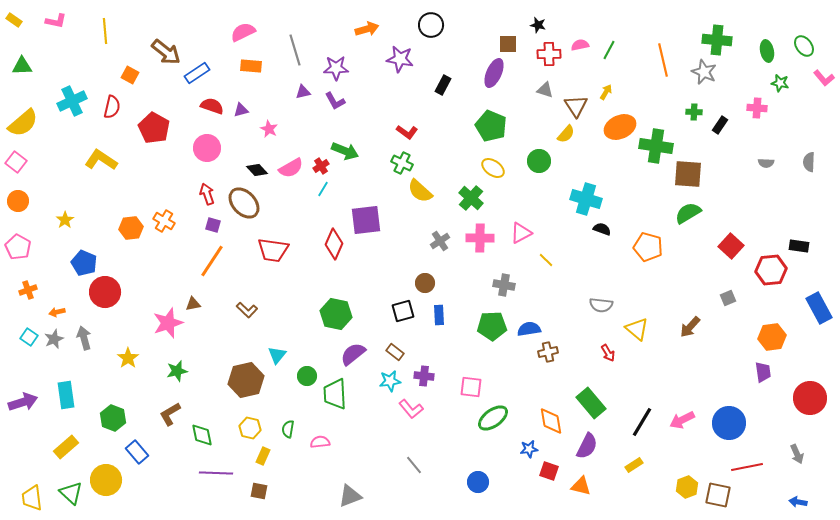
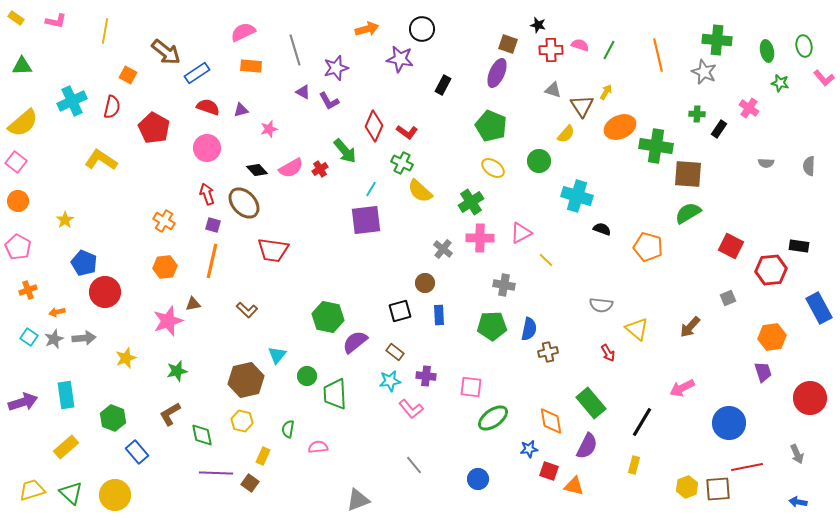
yellow rectangle at (14, 20): moved 2 px right, 2 px up
black circle at (431, 25): moved 9 px left, 4 px down
yellow line at (105, 31): rotated 15 degrees clockwise
brown square at (508, 44): rotated 18 degrees clockwise
pink semicircle at (580, 45): rotated 30 degrees clockwise
green ellipse at (804, 46): rotated 25 degrees clockwise
red cross at (549, 54): moved 2 px right, 4 px up
orange line at (663, 60): moved 5 px left, 5 px up
purple star at (336, 68): rotated 15 degrees counterclockwise
purple ellipse at (494, 73): moved 3 px right
orange square at (130, 75): moved 2 px left
gray triangle at (545, 90): moved 8 px right
purple triangle at (303, 92): rotated 42 degrees clockwise
purple L-shape at (335, 101): moved 6 px left
red semicircle at (212, 106): moved 4 px left, 1 px down
brown triangle at (576, 106): moved 6 px right
pink cross at (757, 108): moved 8 px left; rotated 30 degrees clockwise
green cross at (694, 112): moved 3 px right, 2 px down
black rectangle at (720, 125): moved 1 px left, 4 px down
pink star at (269, 129): rotated 30 degrees clockwise
green arrow at (345, 151): rotated 28 degrees clockwise
gray semicircle at (809, 162): moved 4 px down
red cross at (321, 166): moved 1 px left, 3 px down
cyan line at (323, 189): moved 48 px right
green cross at (471, 198): moved 4 px down; rotated 15 degrees clockwise
cyan cross at (586, 199): moved 9 px left, 3 px up
orange hexagon at (131, 228): moved 34 px right, 39 px down
gray cross at (440, 241): moved 3 px right, 8 px down; rotated 18 degrees counterclockwise
red diamond at (334, 244): moved 40 px right, 118 px up
red square at (731, 246): rotated 15 degrees counterclockwise
orange line at (212, 261): rotated 20 degrees counterclockwise
black square at (403, 311): moved 3 px left
green hexagon at (336, 314): moved 8 px left, 3 px down
pink star at (168, 323): moved 2 px up
blue semicircle at (529, 329): rotated 110 degrees clockwise
gray arrow at (84, 338): rotated 100 degrees clockwise
purple semicircle at (353, 354): moved 2 px right, 12 px up
yellow star at (128, 358): moved 2 px left; rotated 15 degrees clockwise
purple trapezoid at (763, 372): rotated 10 degrees counterclockwise
purple cross at (424, 376): moved 2 px right
pink arrow at (682, 420): moved 32 px up
yellow hexagon at (250, 428): moved 8 px left, 7 px up
pink semicircle at (320, 442): moved 2 px left, 5 px down
yellow rectangle at (634, 465): rotated 42 degrees counterclockwise
yellow circle at (106, 480): moved 9 px right, 15 px down
blue circle at (478, 482): moved 3 px up
orange triangle at (581, 486): moved 7 px left
brown square at (259, 491): moved 9 px left, 8 px up; rotated 24 degrees clockwise
brown square at (718, 495): moved 6 px up; rotated 16 degrees counterclockwise
gray triangle at (350, 496): moved 8 px right, 4 px down
yellow trapezoid at (32, 498): moved 8 px up; rotated 80 degrees clockwise
